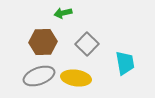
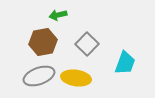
green arrow: moved 5 px left, 2 px down
brown hexagon: rotated 8 degrees counterclockwise
cyan trapezoid: rotated 30 degrees clockwise
